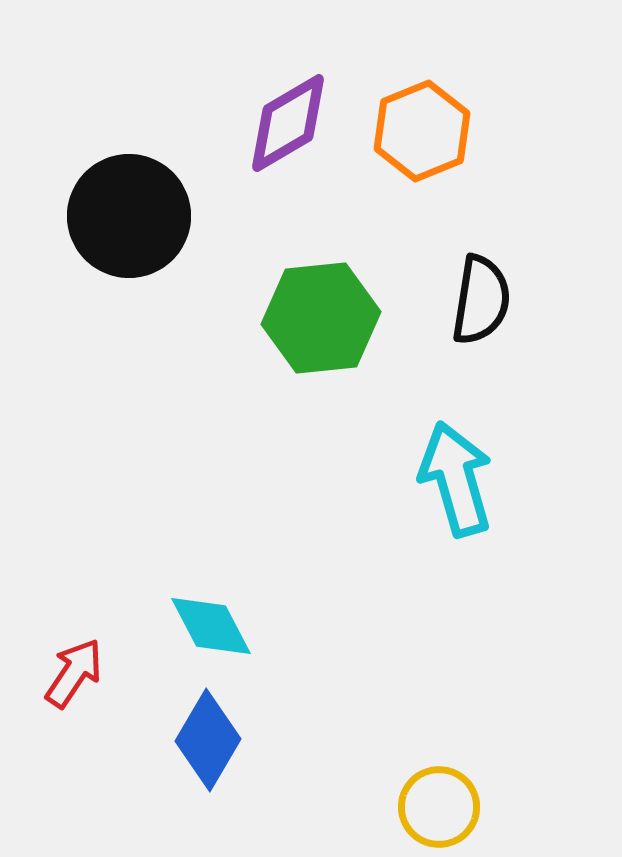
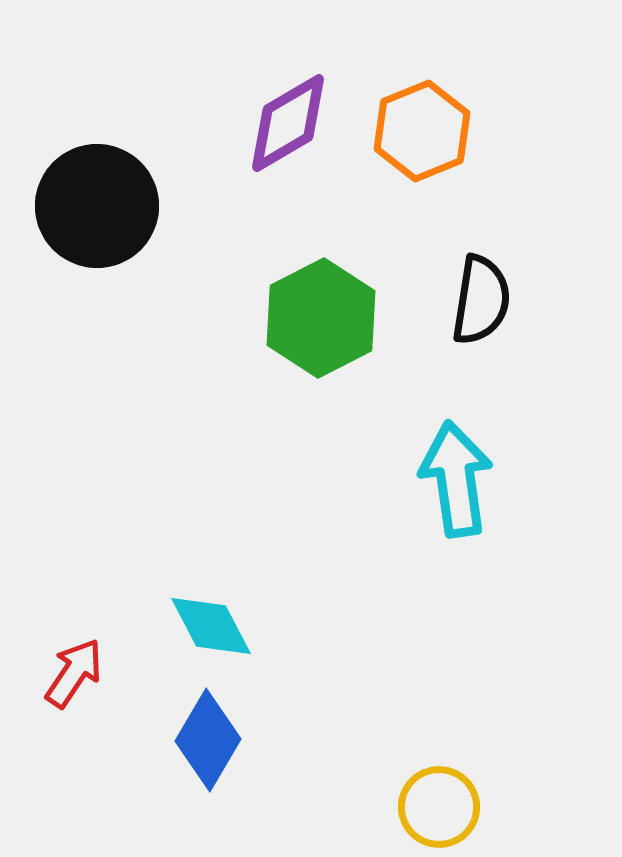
black circle: moved 32 px left, 10 px up
green hexagon: rotated 21 degrees counterclockwise
cyan arrow: rotated 8 degrees clockwise
